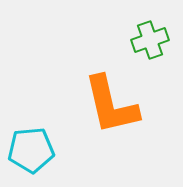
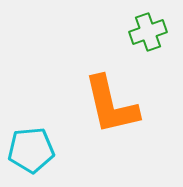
green cross: moved 2 px left, 8 px up
